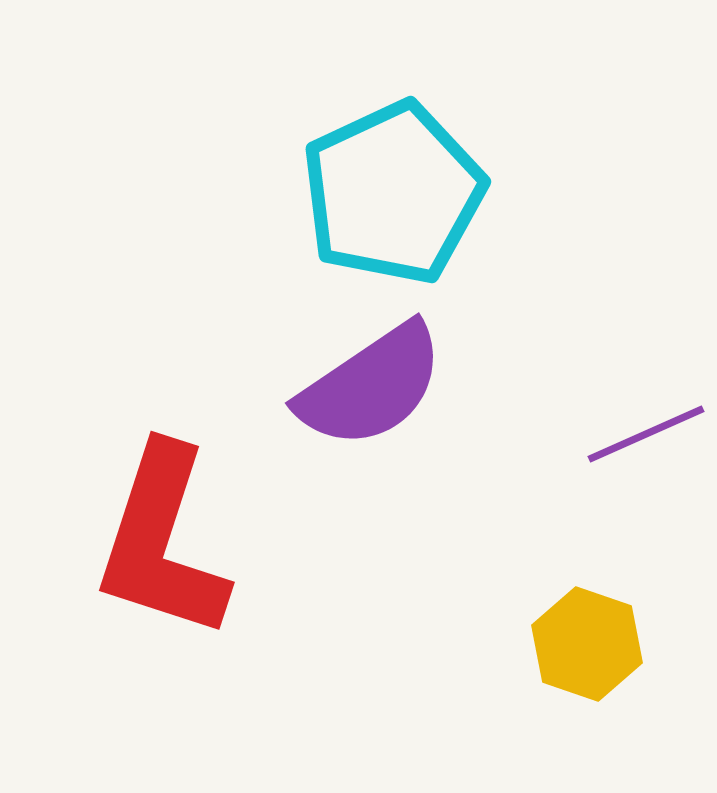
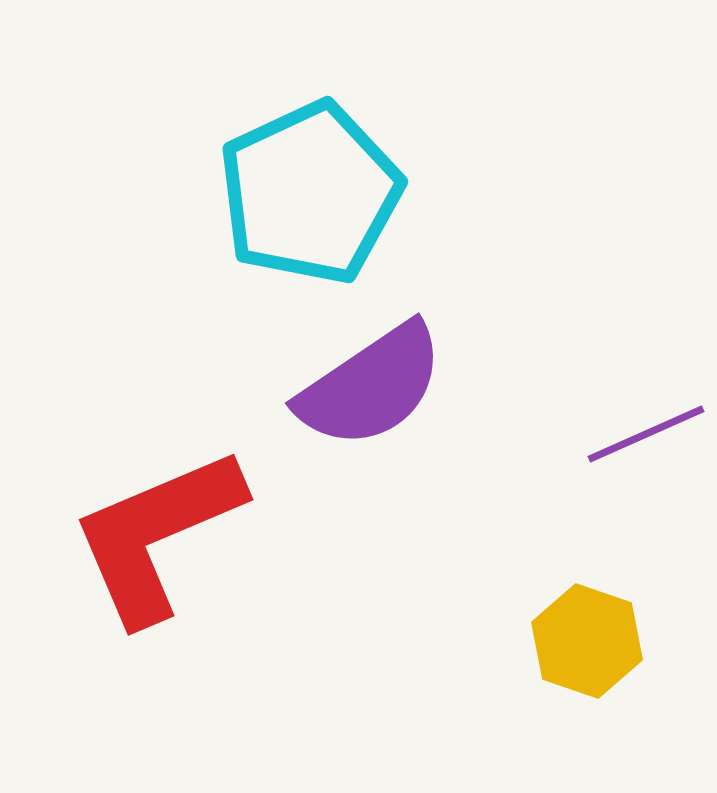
cyan pentagon: moved 83 px left
red L-shape: moved 5 px left, 7 px up; rotated 49 degrees clockwise
yellow hexagon: moved 3 px up
